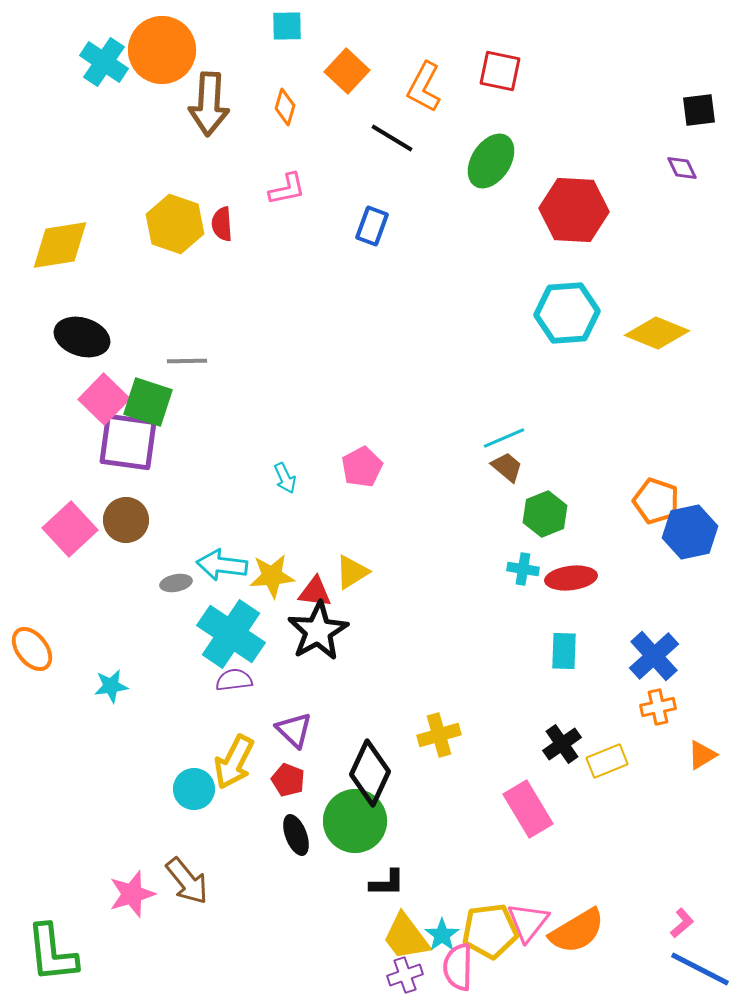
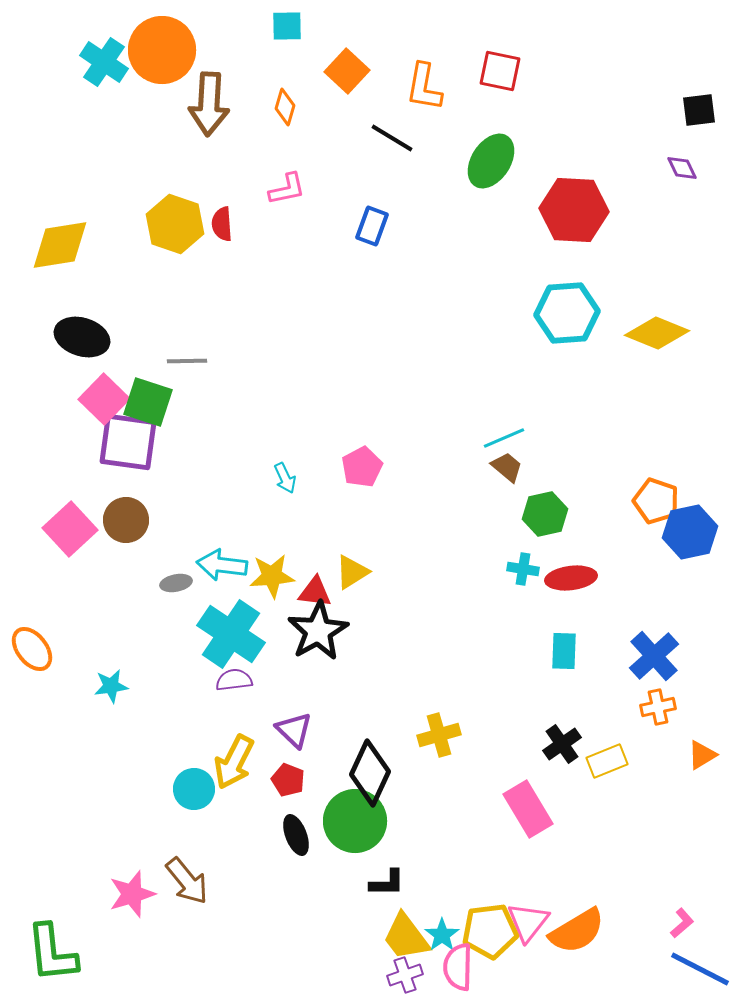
orange L-shape at (424, 87): rotated 18 degrees counterclockwise
green hexagon at (545, 514): rotated 9 degrees clockwise
